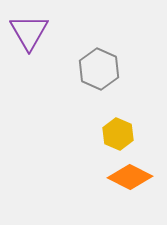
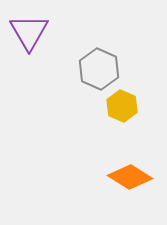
yellow hexagon: moved 4 px right, 28 px up
orange diamond: rotated 6 degrees clockwise
